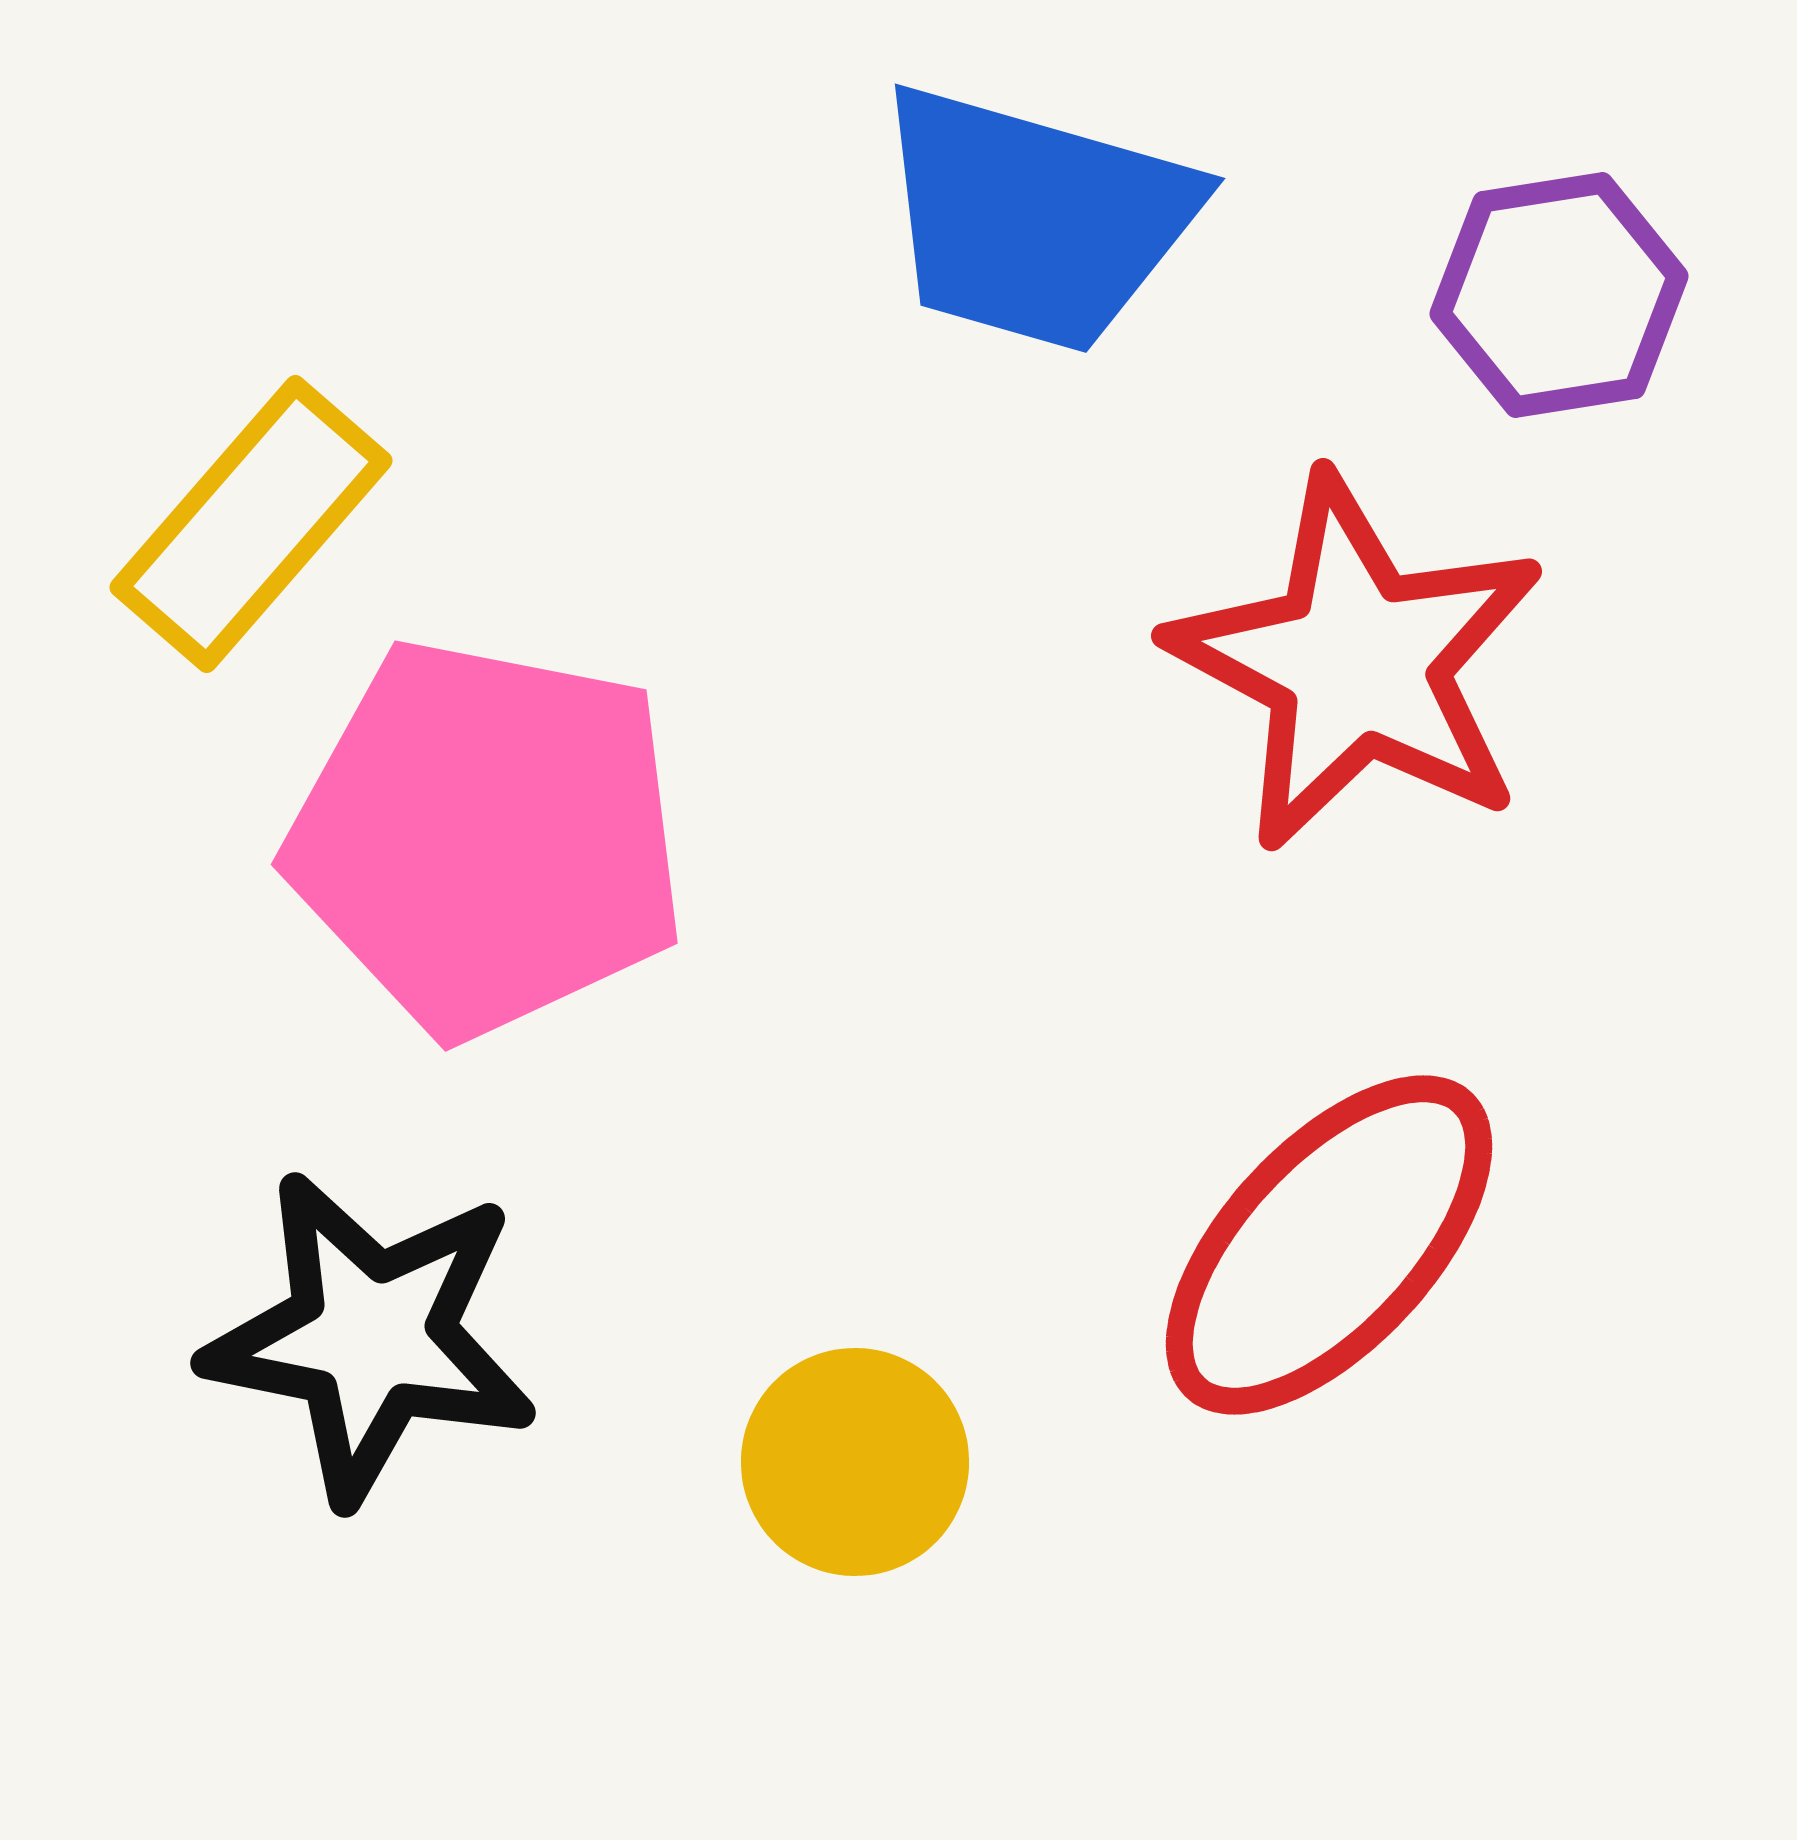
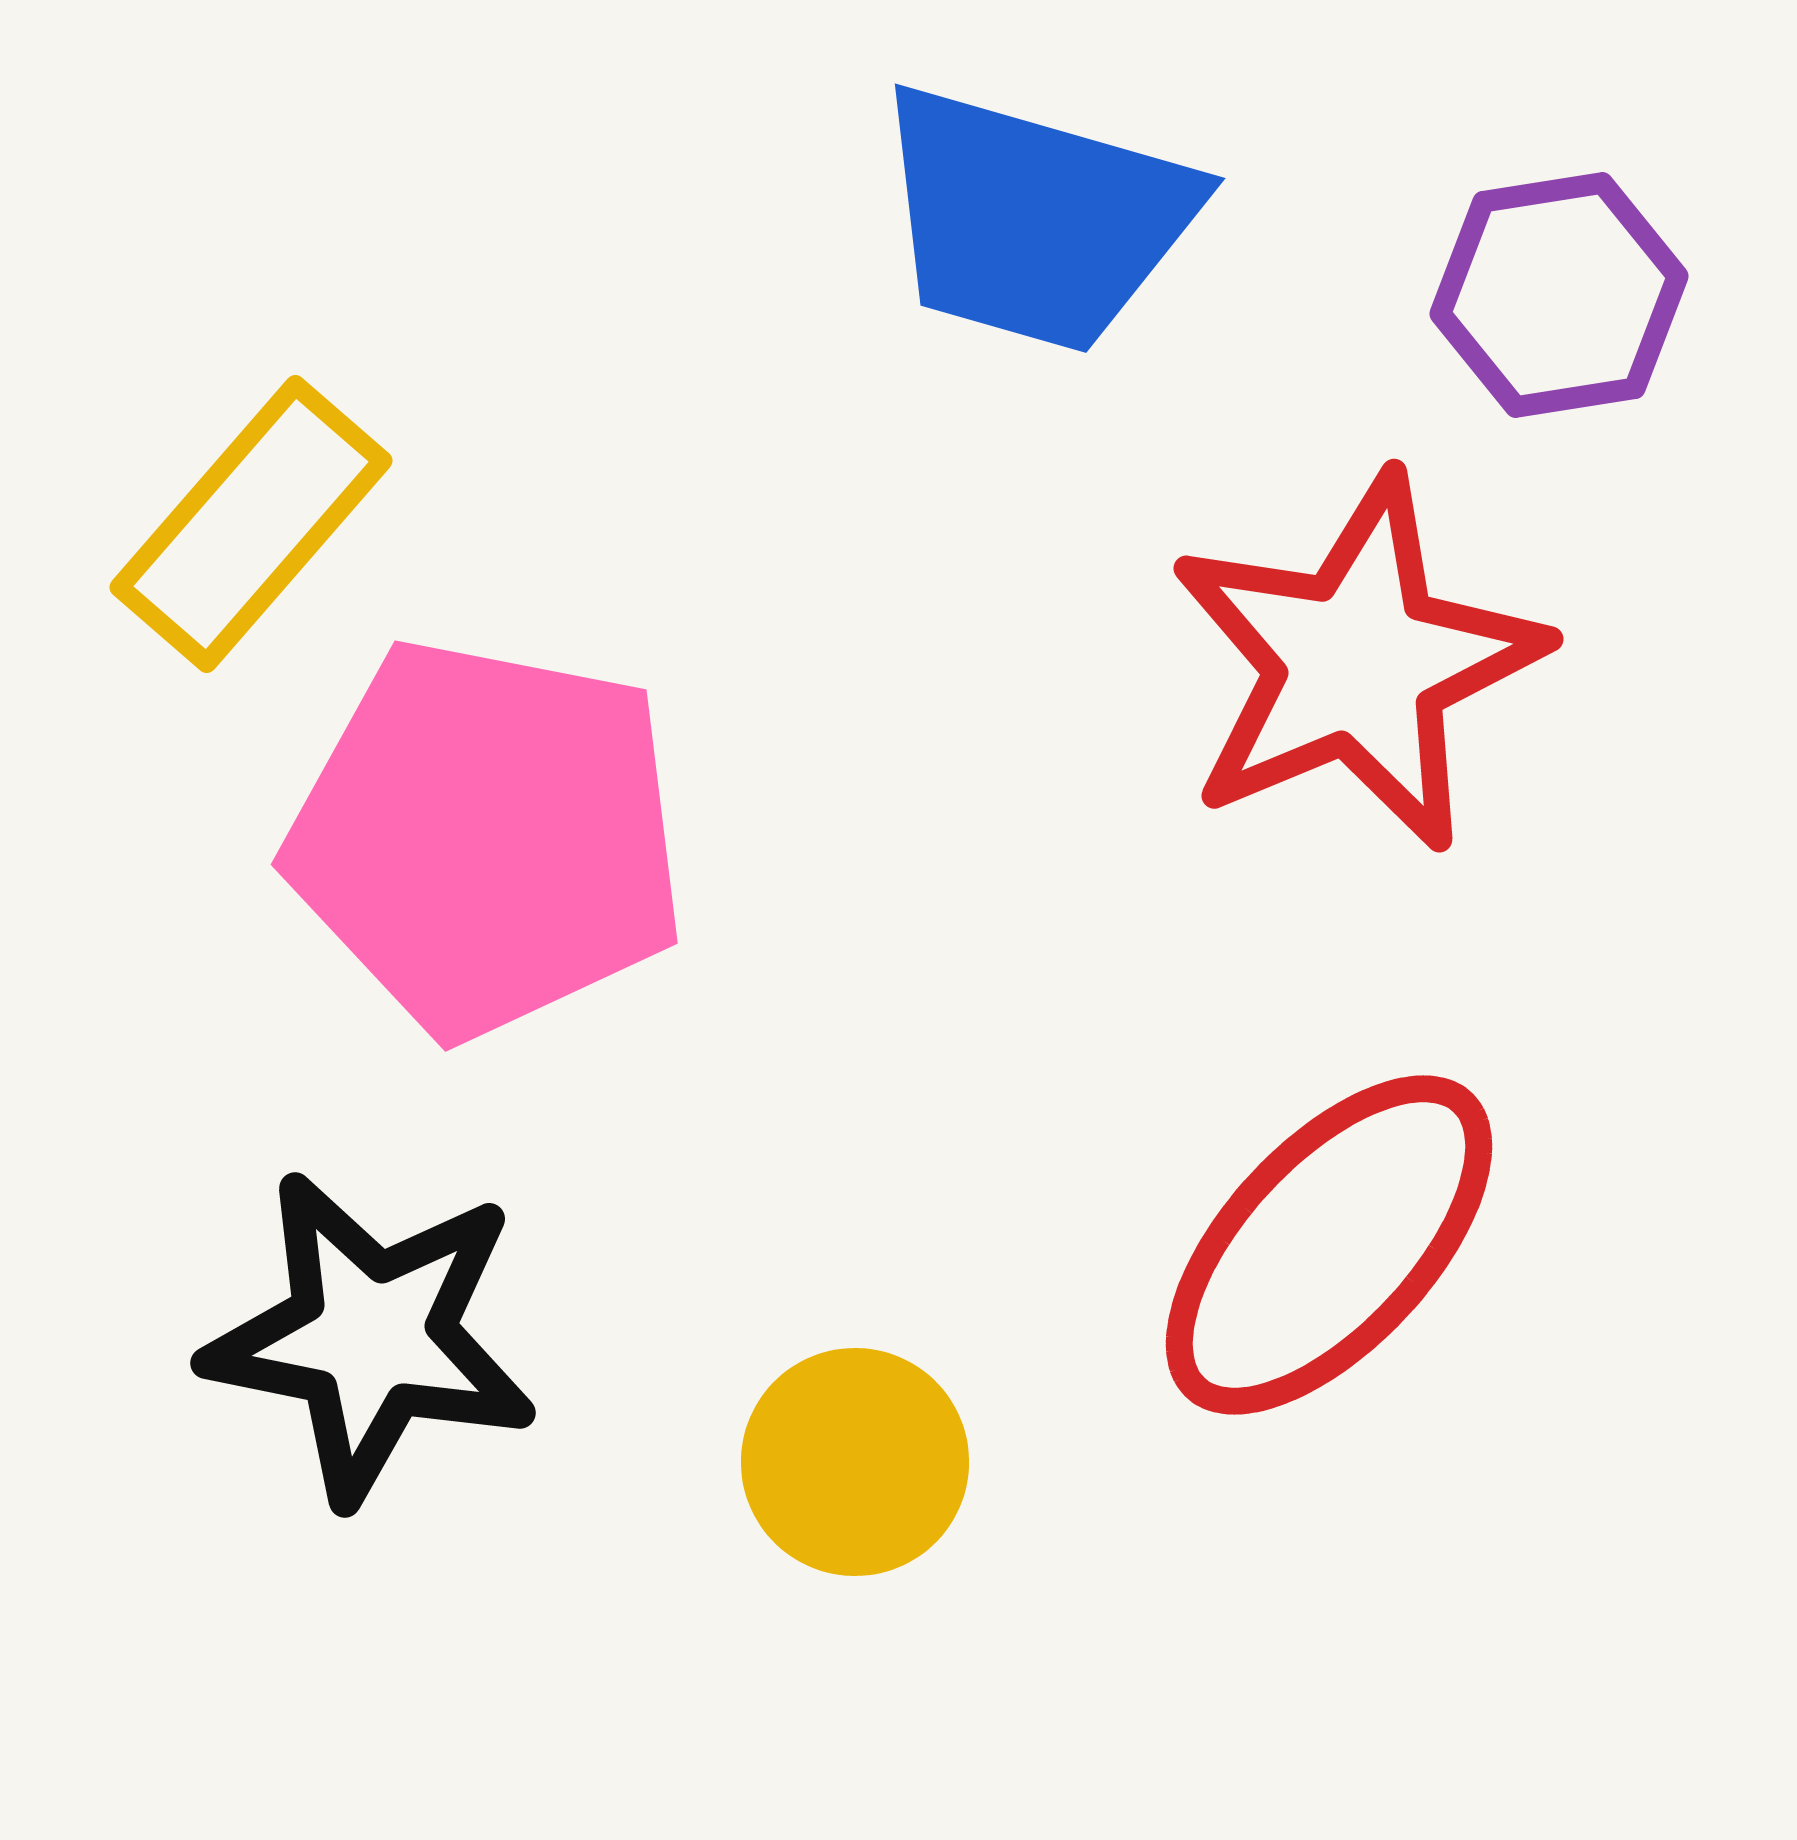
red star: rotated 21 degrees clockwise
